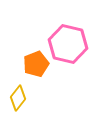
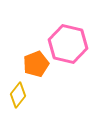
yellow diamond: moved 3 px up
